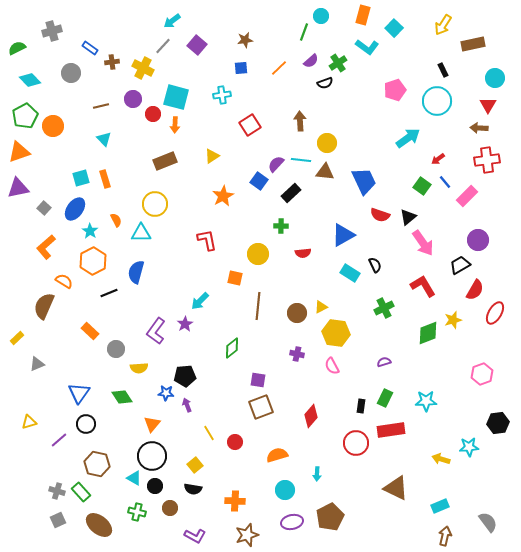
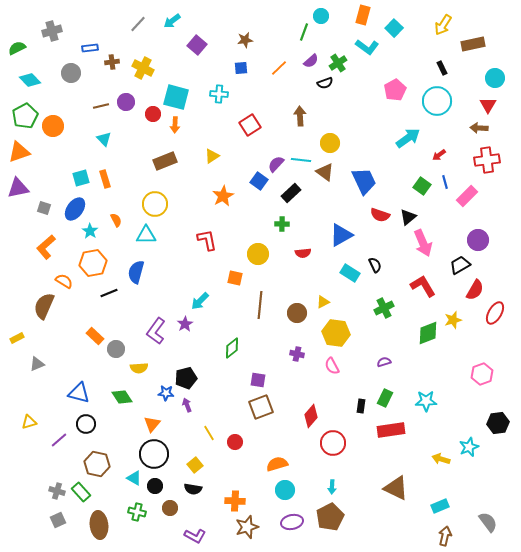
gray line at (163, 46): moved 25 px left, 22 px up
blue rectangle at (90, 48): rotated 42 degrees counterclockwise
black rectangle at (443, 70): moved 1 px left, 2 px up
pink pentagon at (395, 90): rotated 10 degrees counterclockwise
cyan cross at (222, 95): moved 3 px left, 1 px up; rotated 12 degrees clockwise
purple circle at (133, 99): moved 7 px left, 3 px down
brown arrow at (300, 121): moved 5 px up
yellow circle at (327, 143): moved 3 px right
red arrow at (438, 159): moved 1 px right, 4 px up
brown triangle at (325, 172): rotated 30 degrees clockwise
blue line at (445, 182): rotated 24 degrees clockwise
gray square at (44, 208): rotated 24 degrees counterclockwise
green cross at (281, 226): moved 1 px right, 2 px up
cyan triangle at (141, 233): moved 5 px right, 2 px down
blue triangle at (343, 235): moved 2 px left
pink arrow at (423, 243): rotated 12 degrees clockwise
orange hexagon at (93, 261): moved 2 px down; rotated 16 degrees clockwise
brown line at (258, 306): moved 2 px right, 1 px up
yellow triangle at (321, 307): moved 2 px right, 5 px up
orange rectangle at (90, 331): moved 5 px right, 5 px down
yellow rectangle at (17, 338): rotated 16 degrees clockwise
black pentagon at (185, 376): moved 1 px right, 2 px down; rotated 10 degrees counterclockwise
blue triangle at (79, 393): rotated 50 degrees counterclockwise
red circle at (356, 443): moved 23 px left
cyan star at (469, 447): rotated 18 degrees counterclockwise
orange semicircle at (277, 455): moved 9 px down
black circle at (152, 456): moved 2 px right, 2 px up
cyan arrow at (317, 474): moved 15 px right, 13 px down
brown ellipse at (99, 525): rotated 44 degrees clockwise
brown star at (247, 535): moved 8 px up
